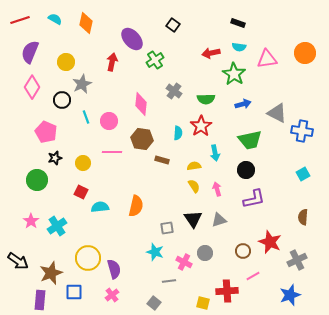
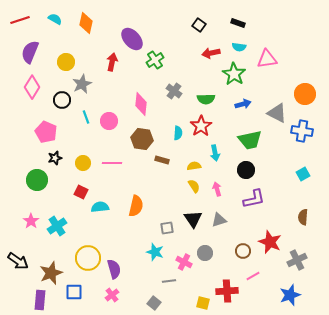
black square at (173, 25): moved 26 px right
orange circle at (305, 53): moved 41 px down
pink line at (112, 152): moved 11 px down
